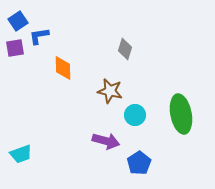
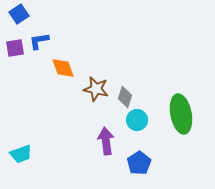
blue square: moved 1 px right, 7 px up
blue L-shape: moved 5 px down
gray diamond: moved 48 px down
orange diamond: rotated 20 degrees counterclockwise
brown star: moved 14 px left, 2 px up
cyan circle: moved 2 px right, 5 px down
purple arrow: rotated 112 degrees counterclockwise
